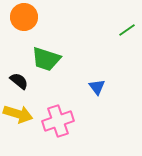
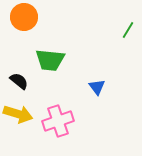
green line: moved 1 px right; rotated 24 degrees counterclockwise
green trapezoid: moved 4 px right, 1 px down; rotated 12 degrees counterclockwise
